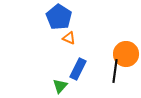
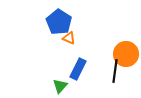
blue pentagon: moved 5 px down
